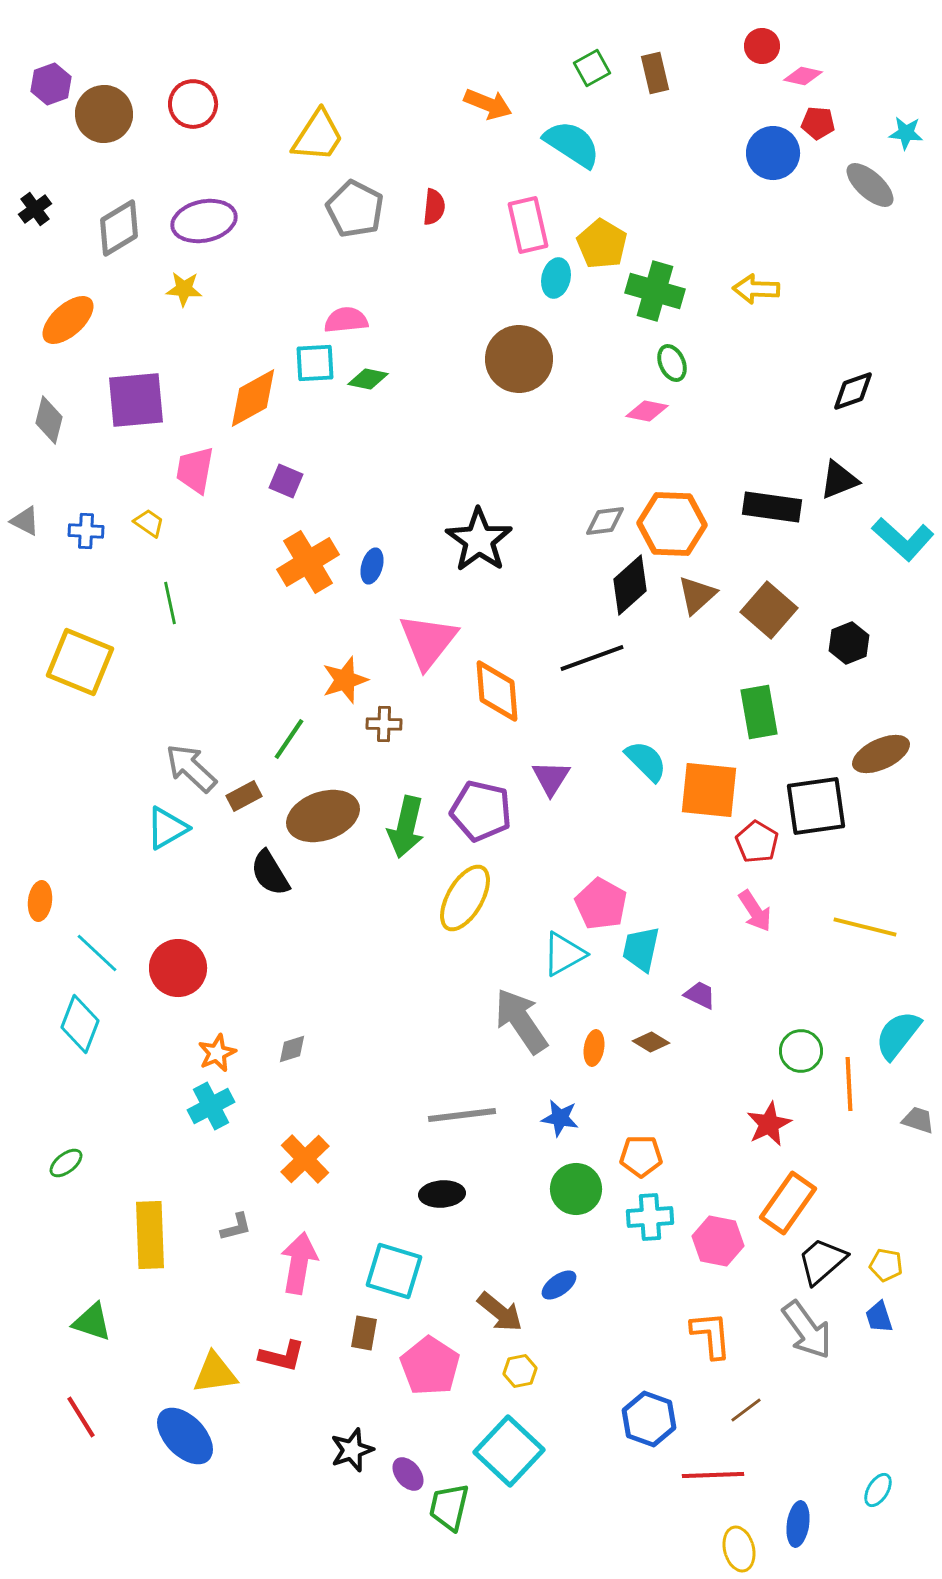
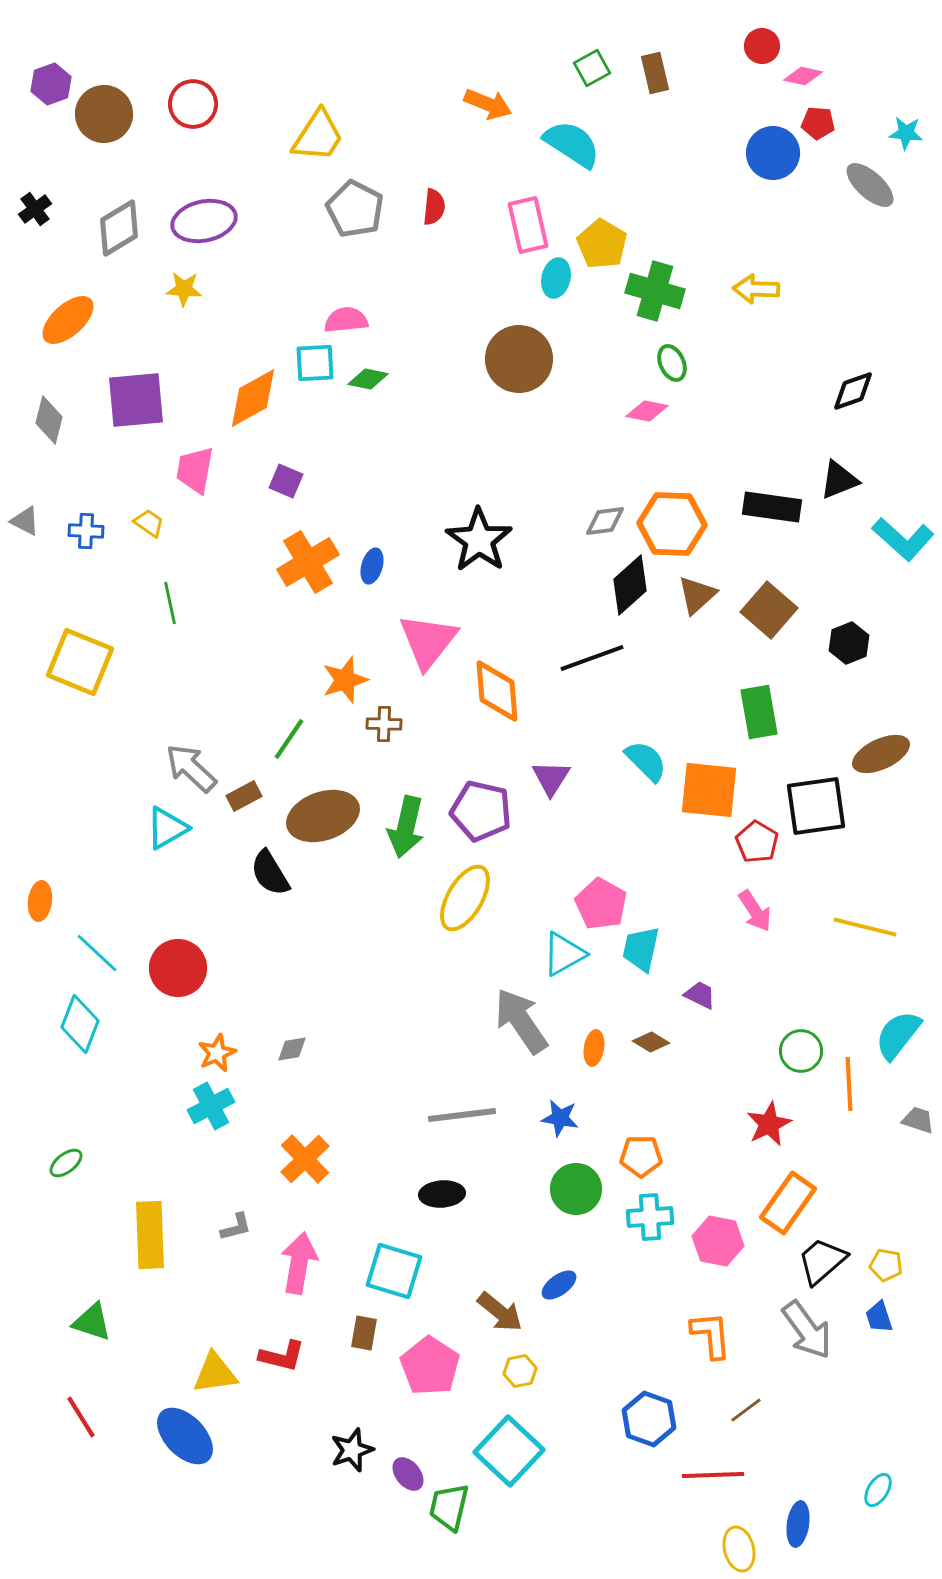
gray diamond at (292, 1049): rotated 8 degrees clockwise
